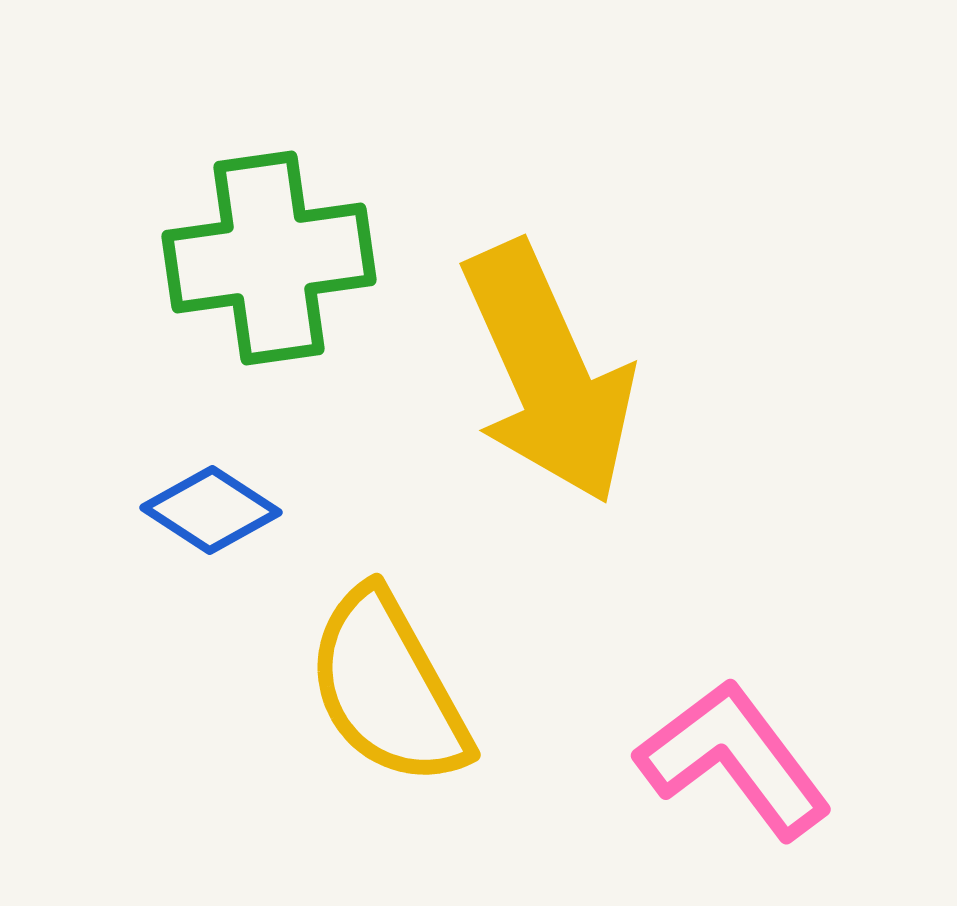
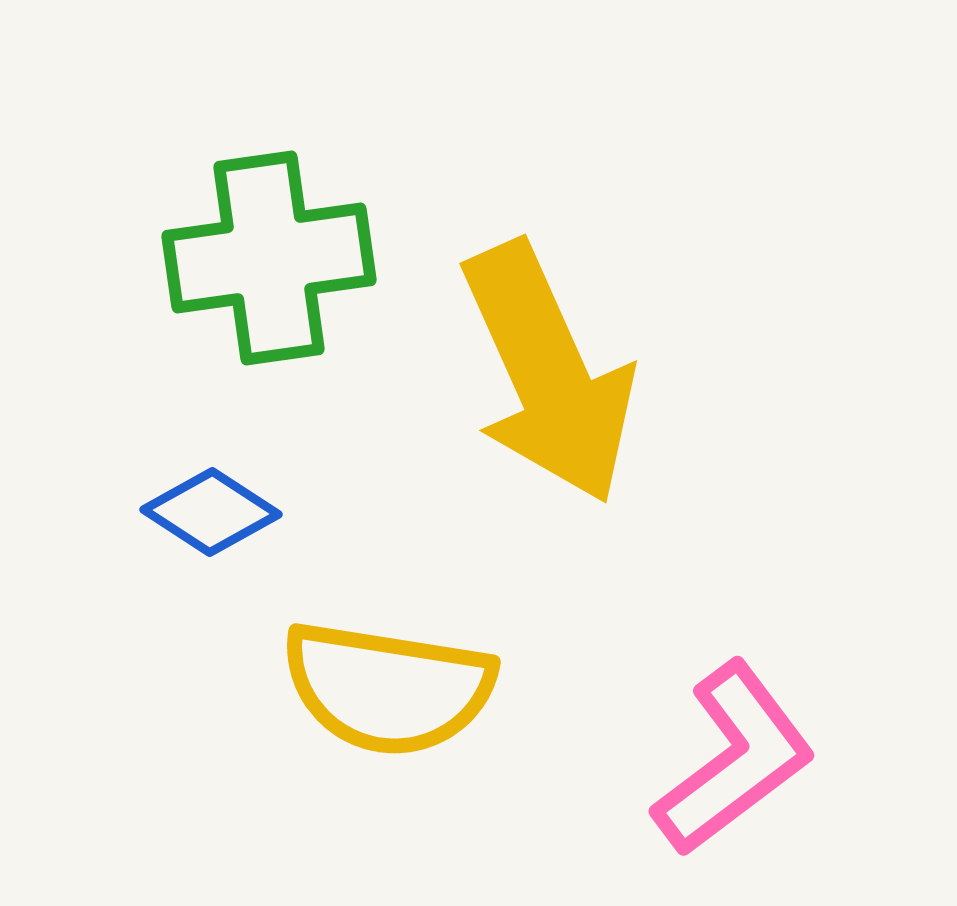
blue diamond: moved 2 px down
yellow semicircle: rotated 52 degrees counterclockwise
pink L-shape: rotated 90 degrees clockwise
